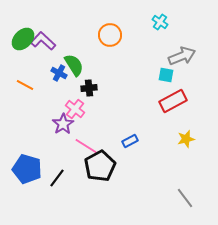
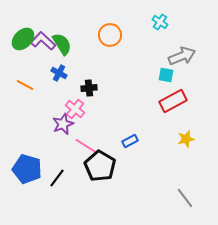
green semicircle: moved 12 px left, 21 px up
purple star: rotated 10 degrees clockwise
black pentagon: rotated 12 degrees counterclockwise
